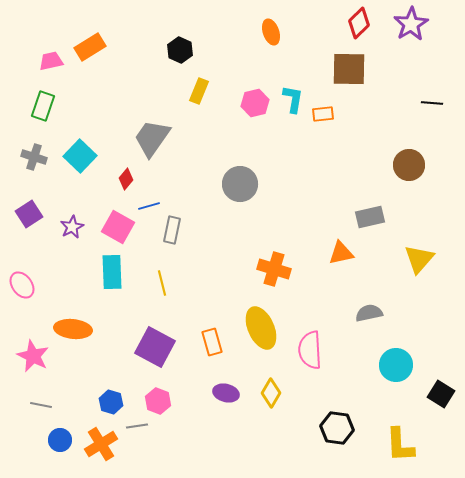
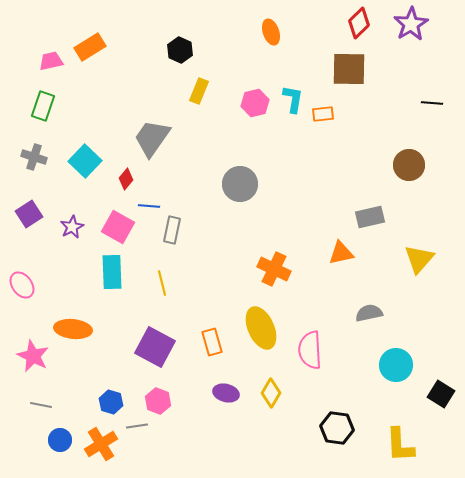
cyan square at (80, 156): moved 5 px right, 5 px down
blue line at (149, 206): rotated 20 degrees clockwise
orange cross at (274, 269): rotated 8 degrees clockwise
